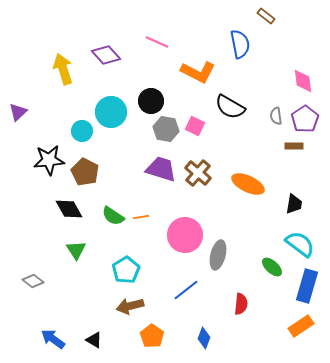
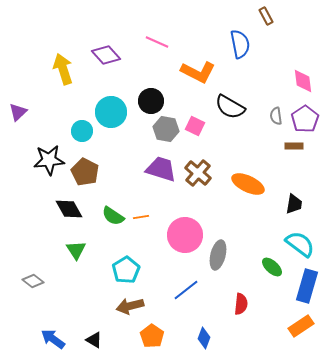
brown rectangle at (266, 16): rotated 24 degrees clockwise
